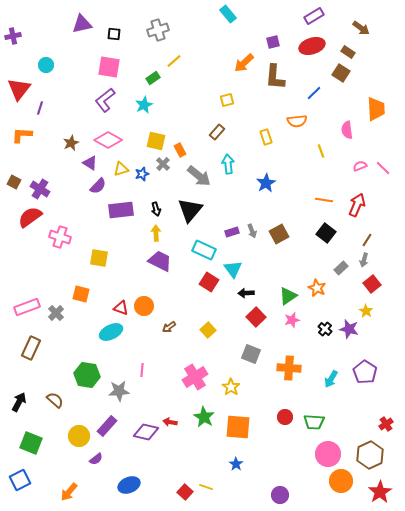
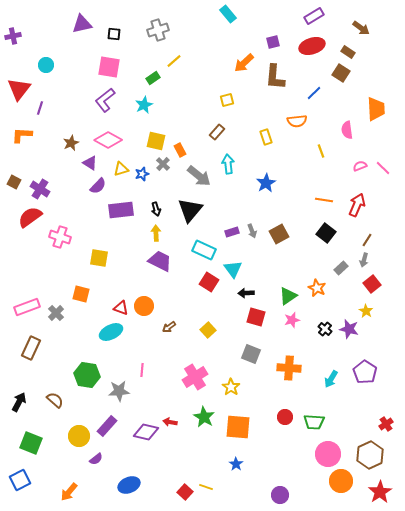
red square at (256, 317): rotated 30 degrees counterclockwise
